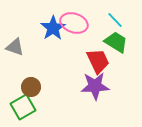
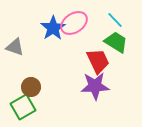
pink ellipse: rotated 52 degrees counterclockwise
